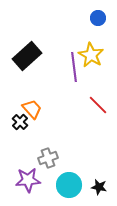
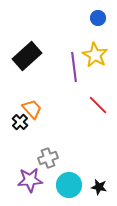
yellow star: moved 4 px right
purple star: moved 2 px right
